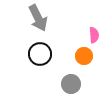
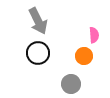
gray arrow: moved 3 px down
black circle: moved 2 px left, 1 px up
